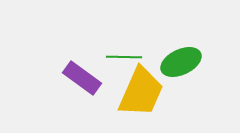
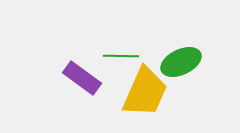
green line: moved 3 px left, 1 px up
yellow trapezoid: moved 4 px right
